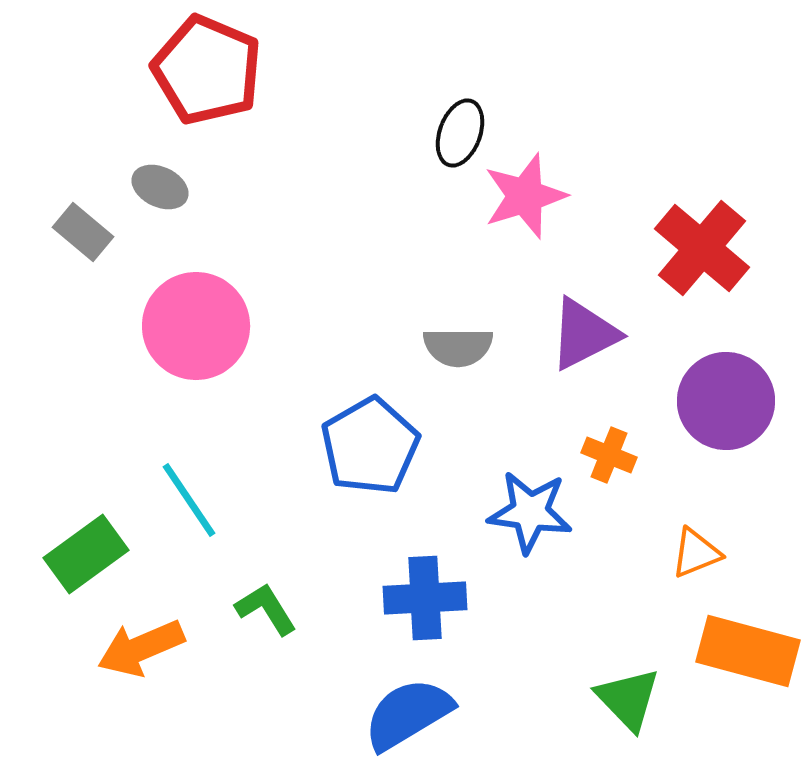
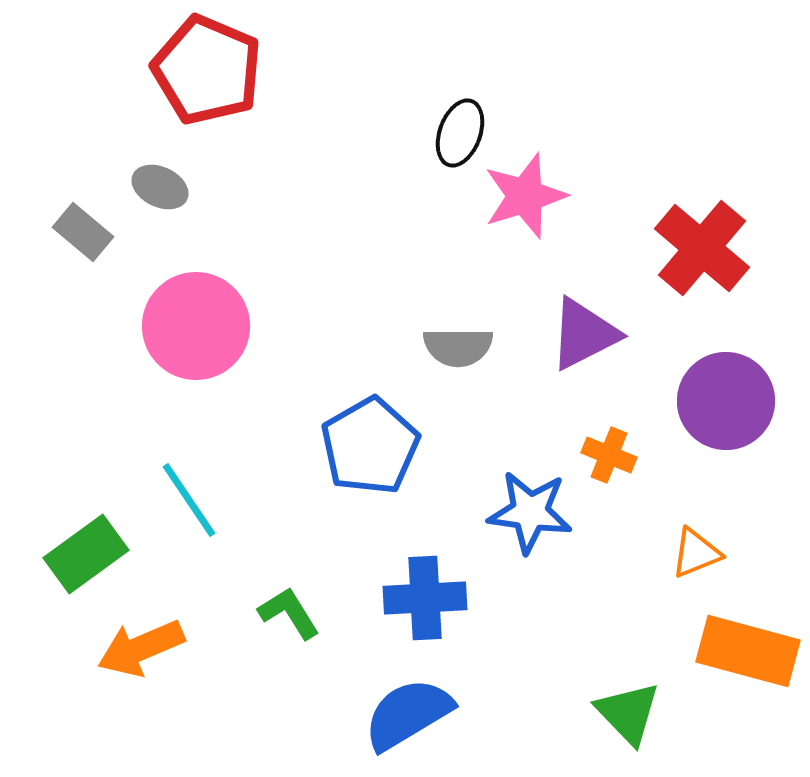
green L-shape: moved 23 px right, 4 px down
green triangle: moved 14 px down
